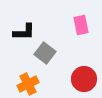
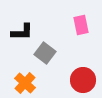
black L-shape: moved 2 px left
red circle: moved 1 px left, 1 px down
orange cross: moved 3 px left, 1 px up; rotated 20 degrees counterclockwise
